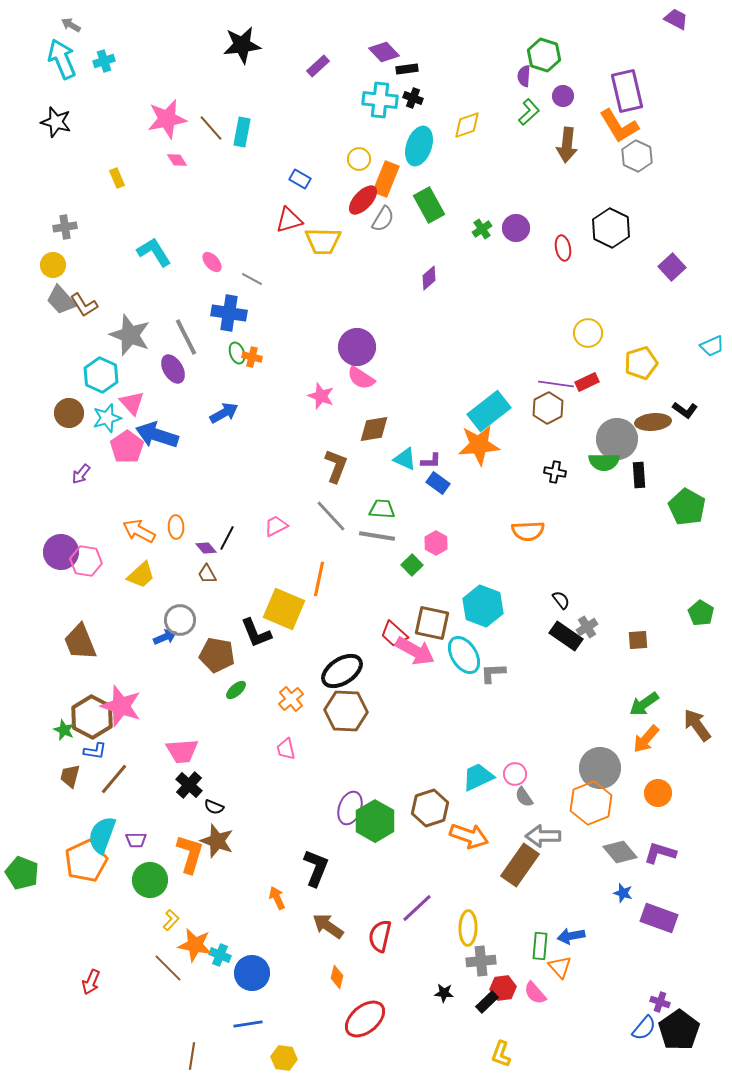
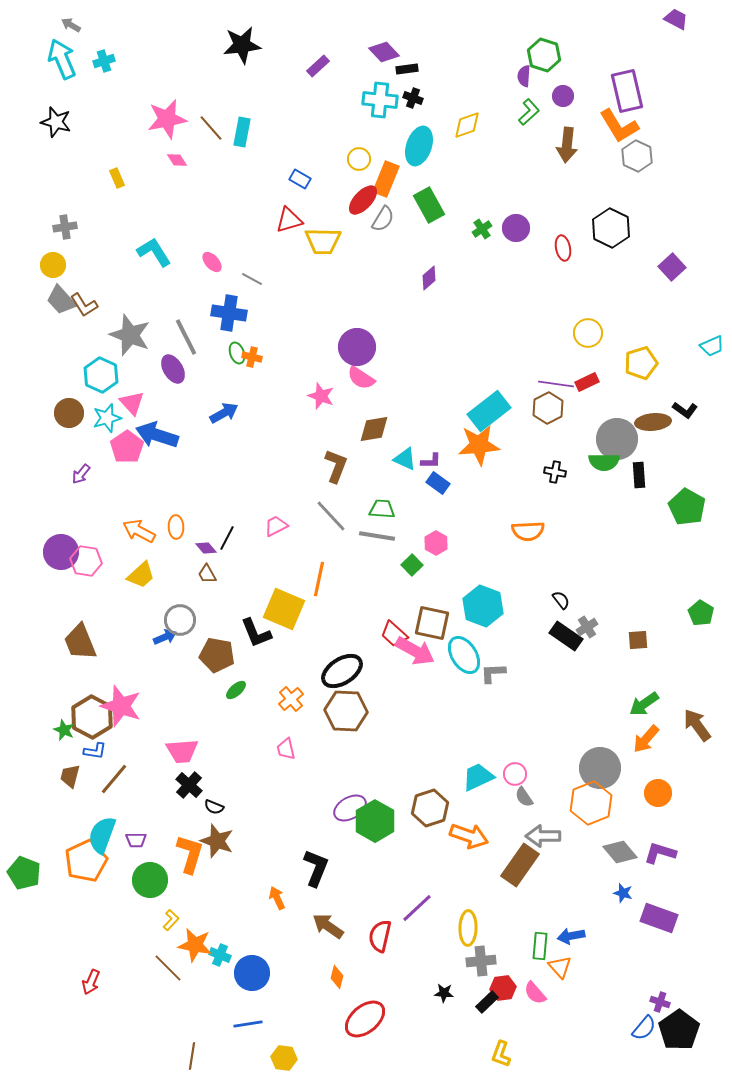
purple ellipse at (350, 808): rotated 40 degrees clockwise
green pentagon at (22, 873): moved 2 px right
